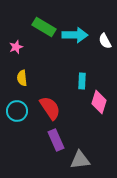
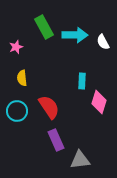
green rectangle: rotated 30 degrees clockwise
white semicircle: moved 2 px left, 1 px down
red semicircle: moved 1 px left, 1 px up
